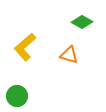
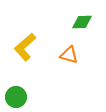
green diamond: rotated 30 degrees counterclockwise
green circle: moved 1 px left, 1 px down
